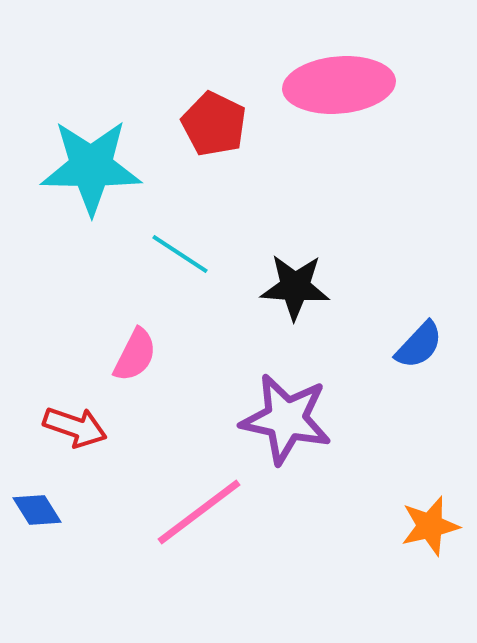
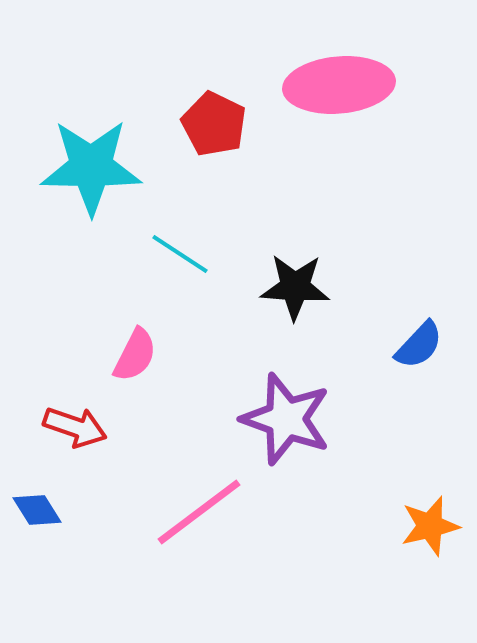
purple star: rotated 8 degrees clockwise
